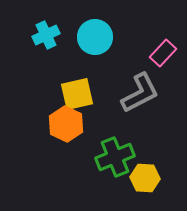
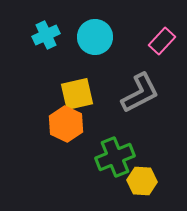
pink rectangle: moved 1 px left, 12 px up
yellow hexagon: moved 3 px left, 3 px down
